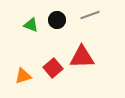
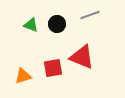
black circle: moved 4 px down
red triangle: rotated 24 degrees clockwise
red square: rotated 30 degrees clockwise
